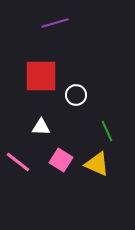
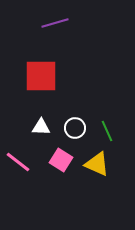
white circle: moved 1 px left, 33 px down
